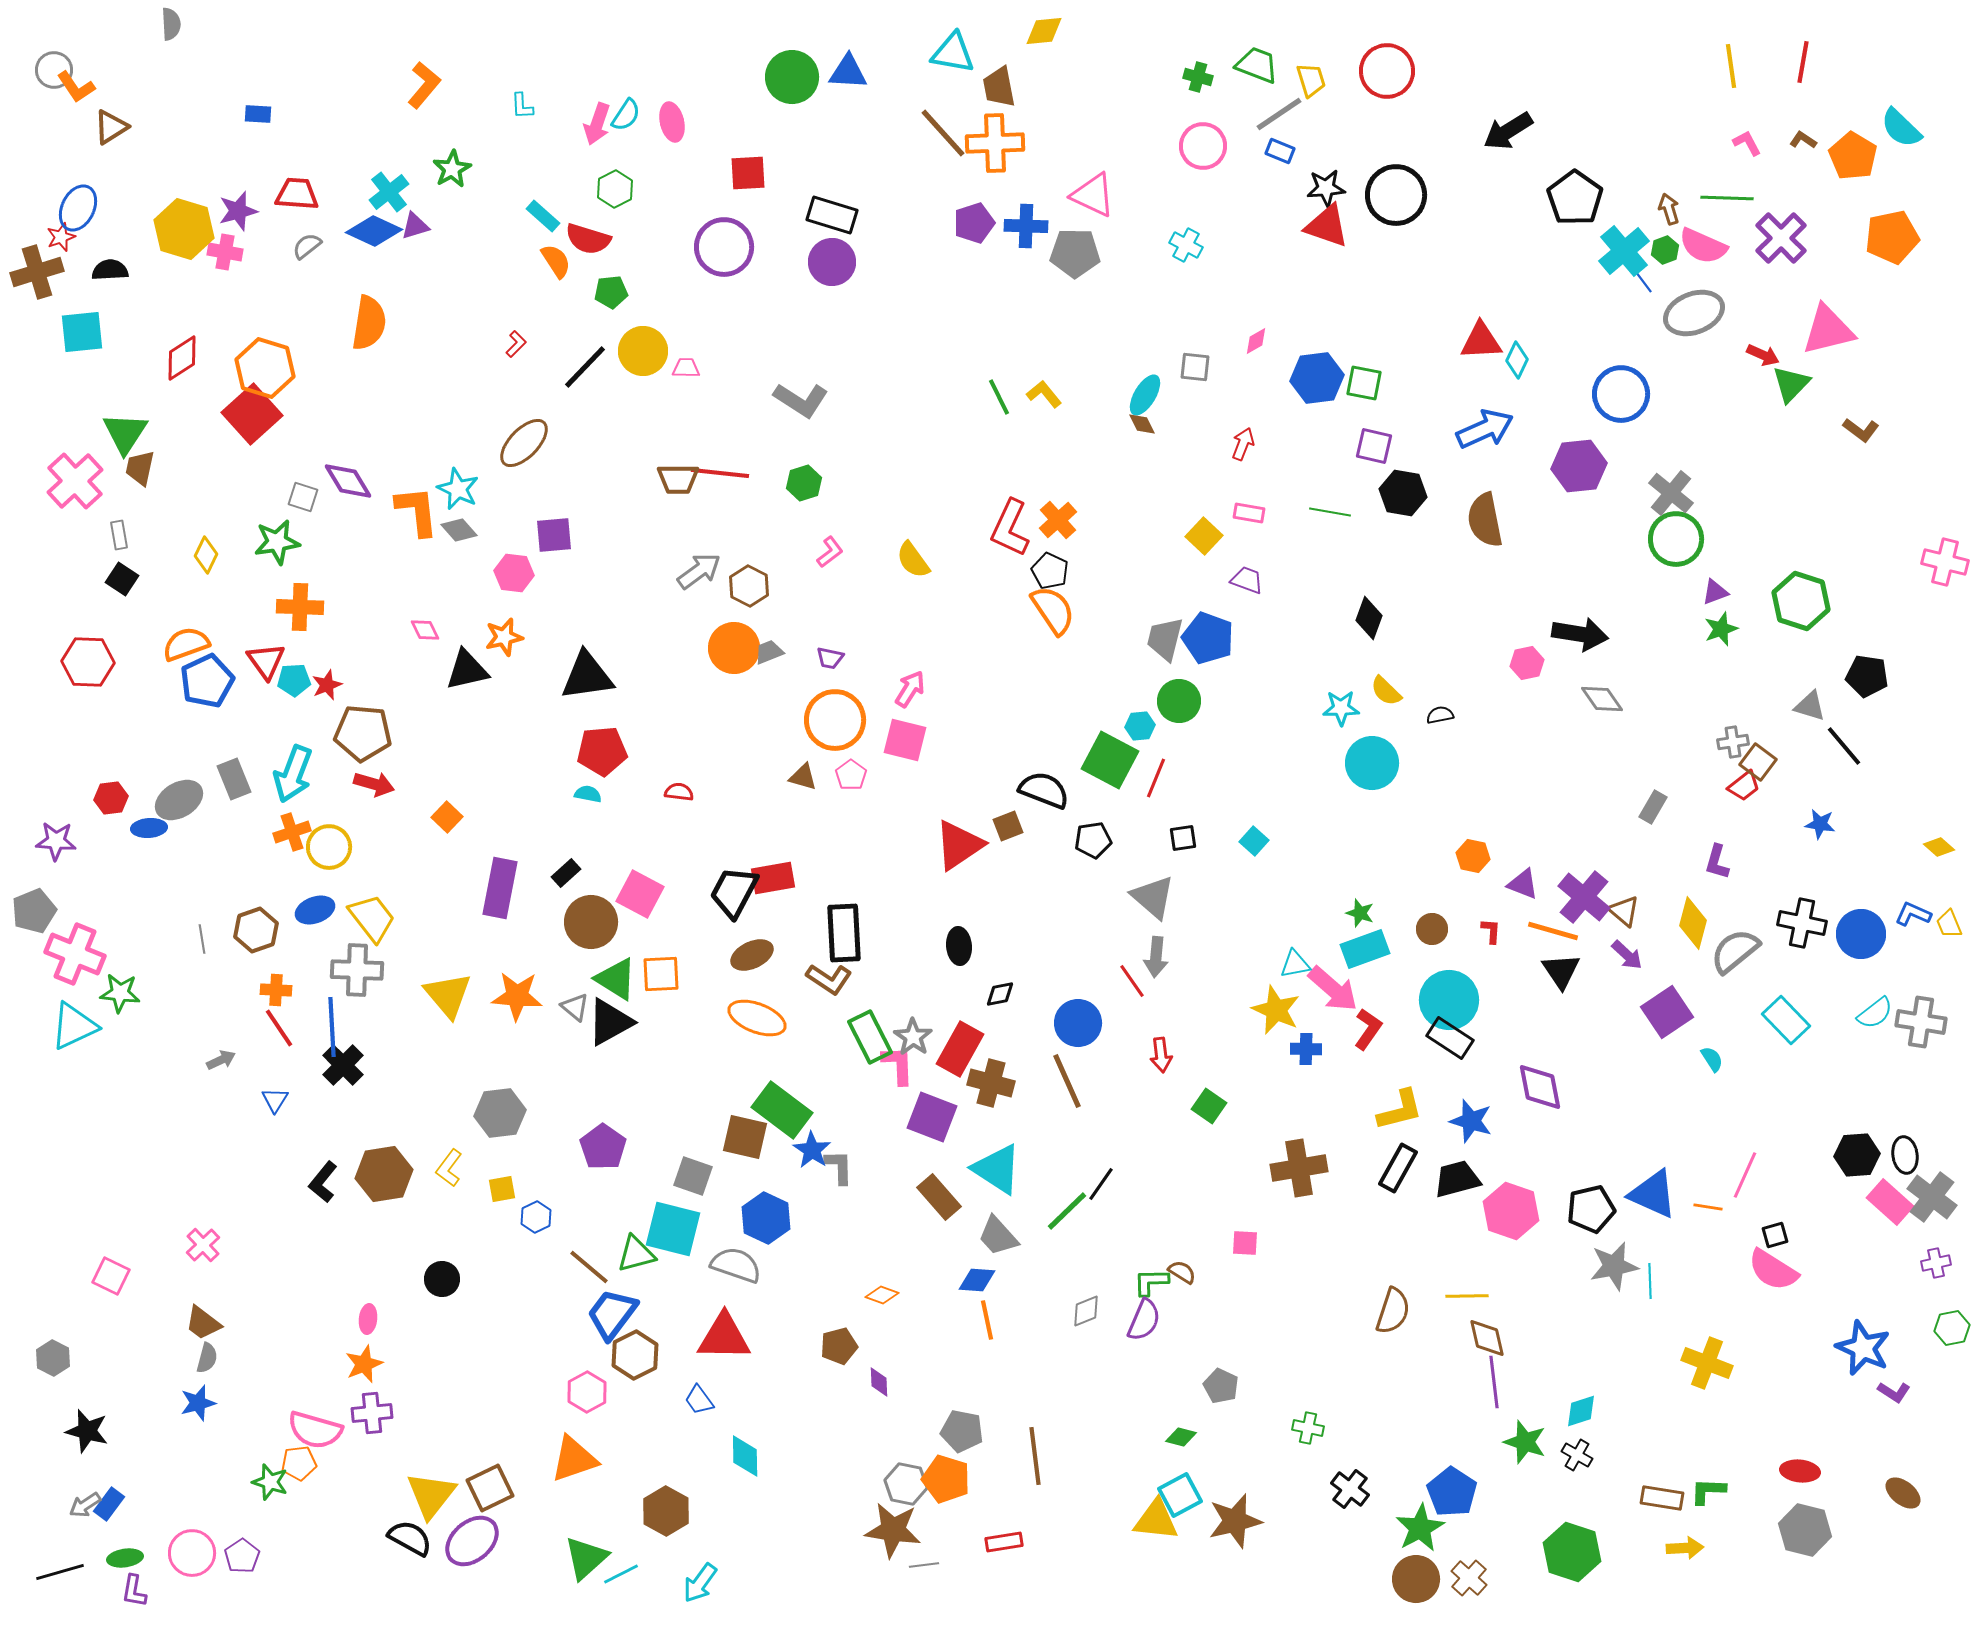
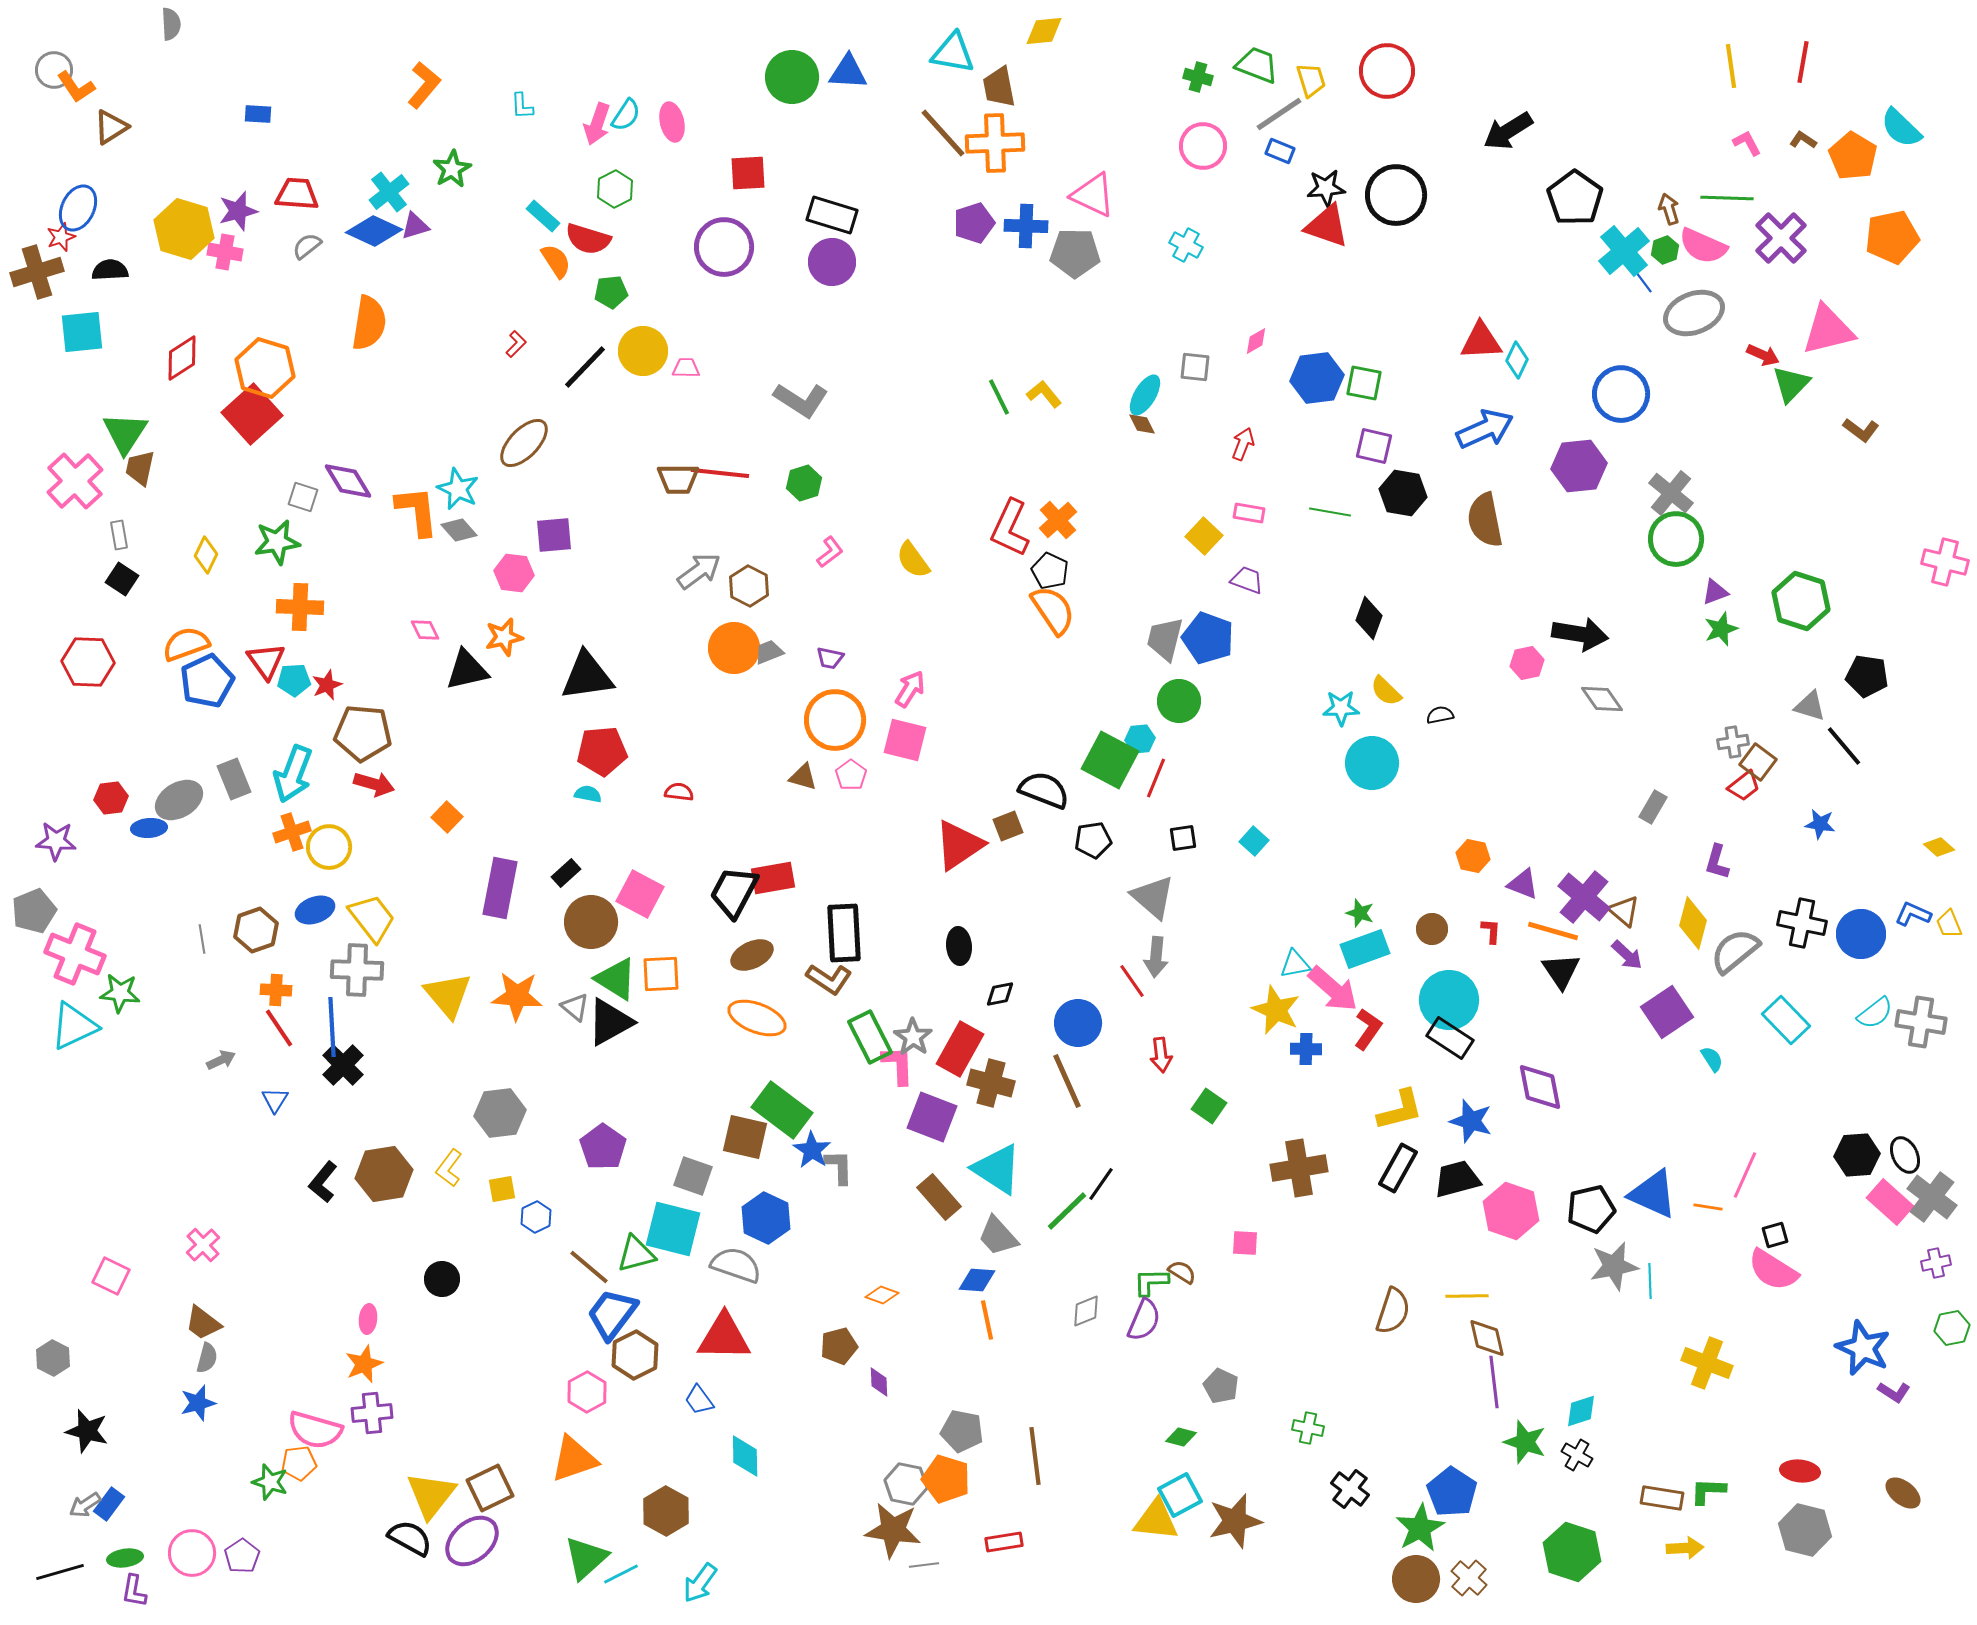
cyan hexagon at (1140, 726): moved 13 px down
black ellipse at (1905, 1155): rotated 18 degrees counterclockwise
